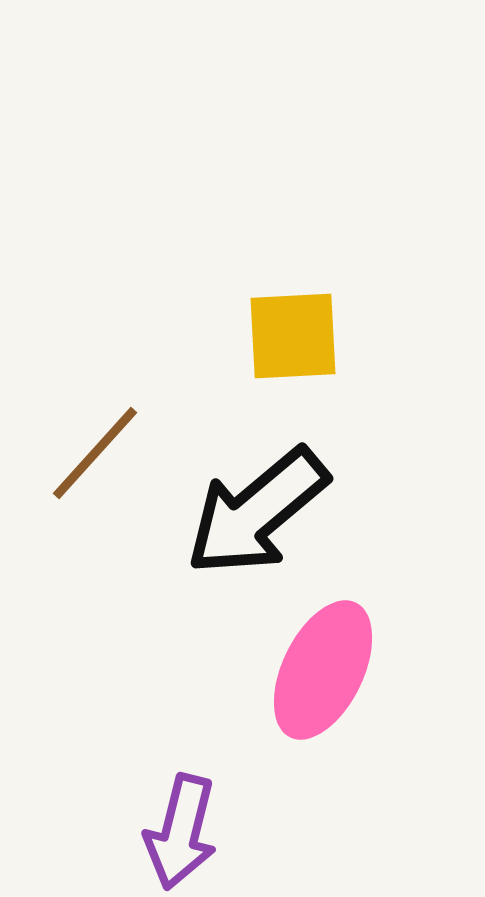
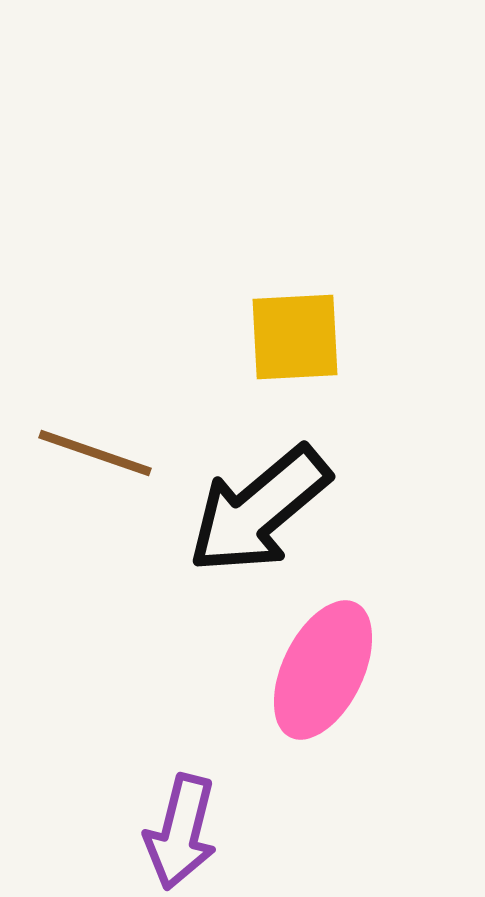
yellow square: moved 2 px right, 1 px down
brown line: rotated 67 degrees clockwise
black arrow: moved 2 px right, 2 px up
